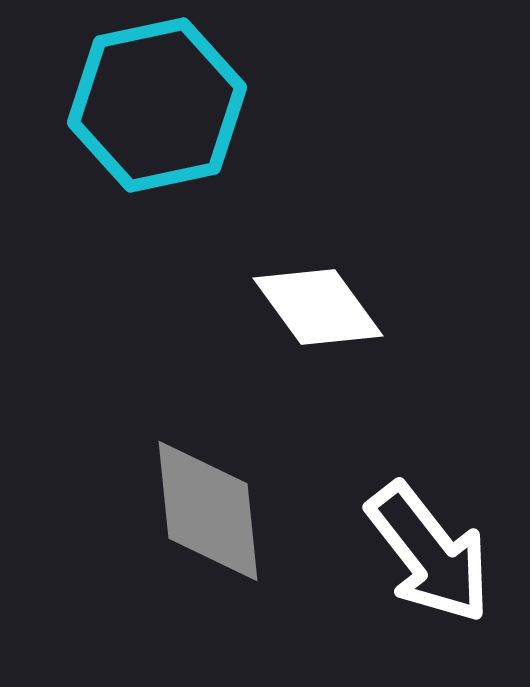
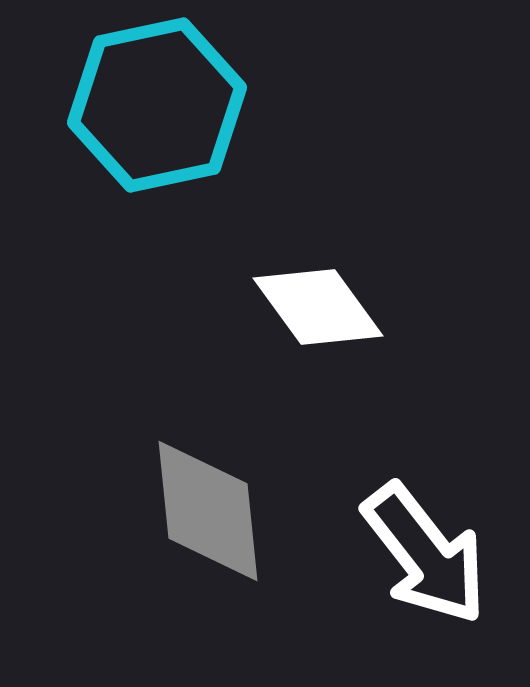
white arrow: moved 4 px left, 1 px down
